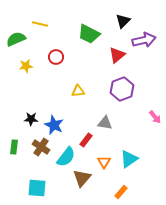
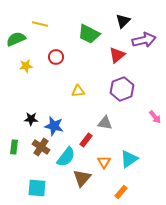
blue star: moved 1 px down; rotated 12 degrees counterclockwise
